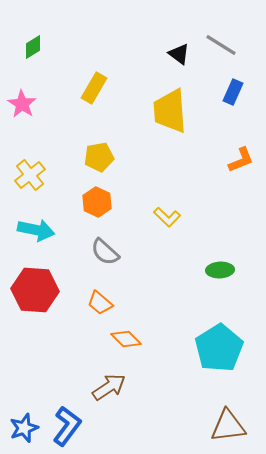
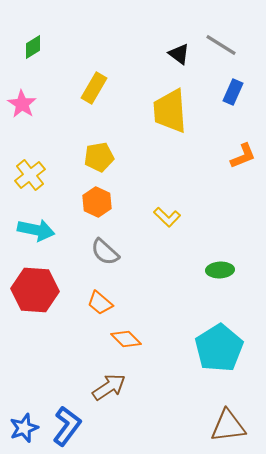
orange L-shape: moved 2 px right, 4 px up
